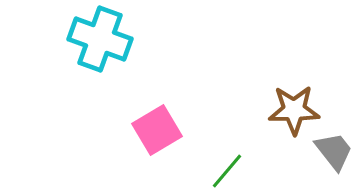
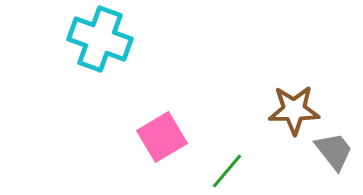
pink square: moved 5 px right, 7 px down
